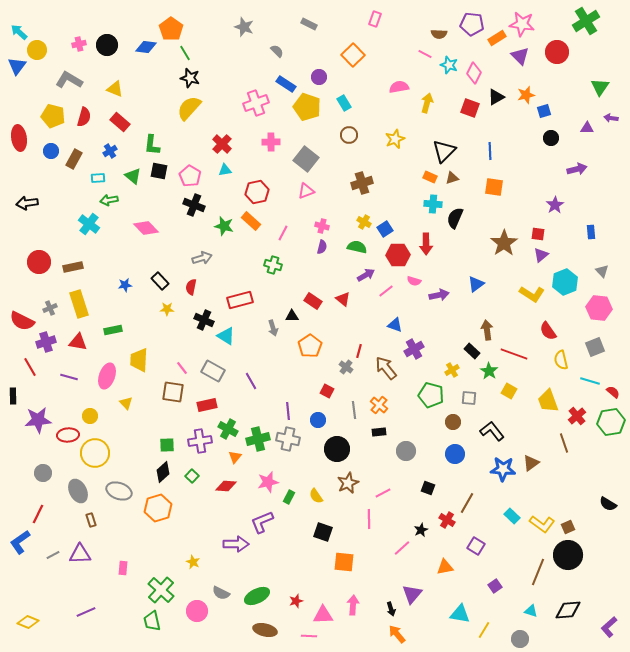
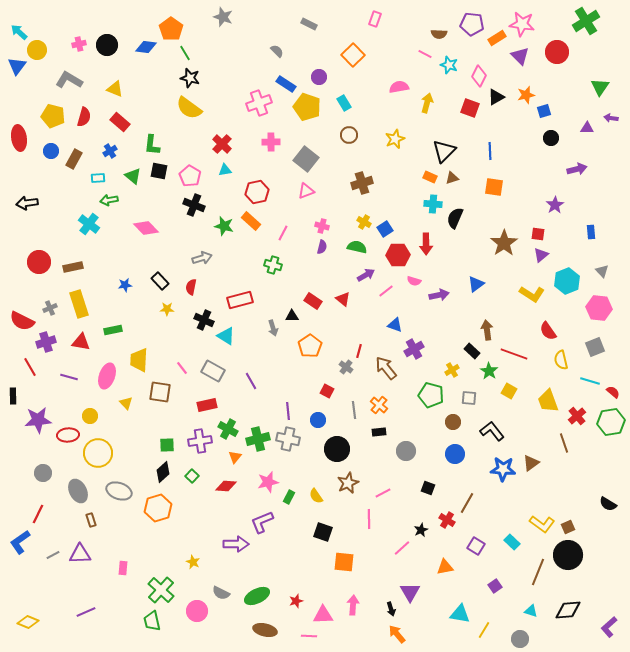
gray star at (244, 27): moved 21 px left, 10 px up
pink diamond at (474, 73): moved 5 px right, 3 px down
pink cross at (256, 103): moved 3 px right
yellow semicircle at (189, 108): rotated 96 degrees counterclockwise
cyan hexagon at (565, 282): moved 2 px right, 1 px up
red triangle at (78, 342): moved 3 px right
brown square at (173, 392): moved 13 px left
yellow circle at (95, 453): moved 3 px right
cyan rectangle at (512, 516): moved 26 px down
purple triangle at (412, 594): moved 2 px left, 2 px up; rotated 10 degrees counterclockwise
